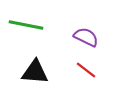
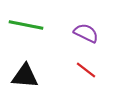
purple semicircle: moved 4 px up
black triangle: moved 10 px left, 4 px down
